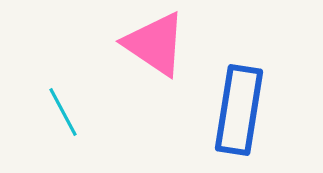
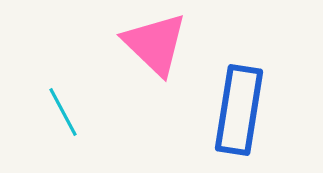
pink triangle: rotated 10 degrees clockwise
